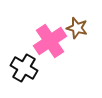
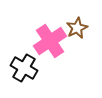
brown star: rotated 30 degrees clockwise
